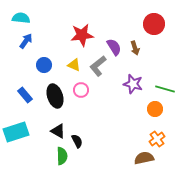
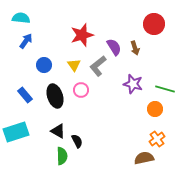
red star: rotated 10 degrees counterclockwise
yellow triangle: rotated 32 degrees clockwise
